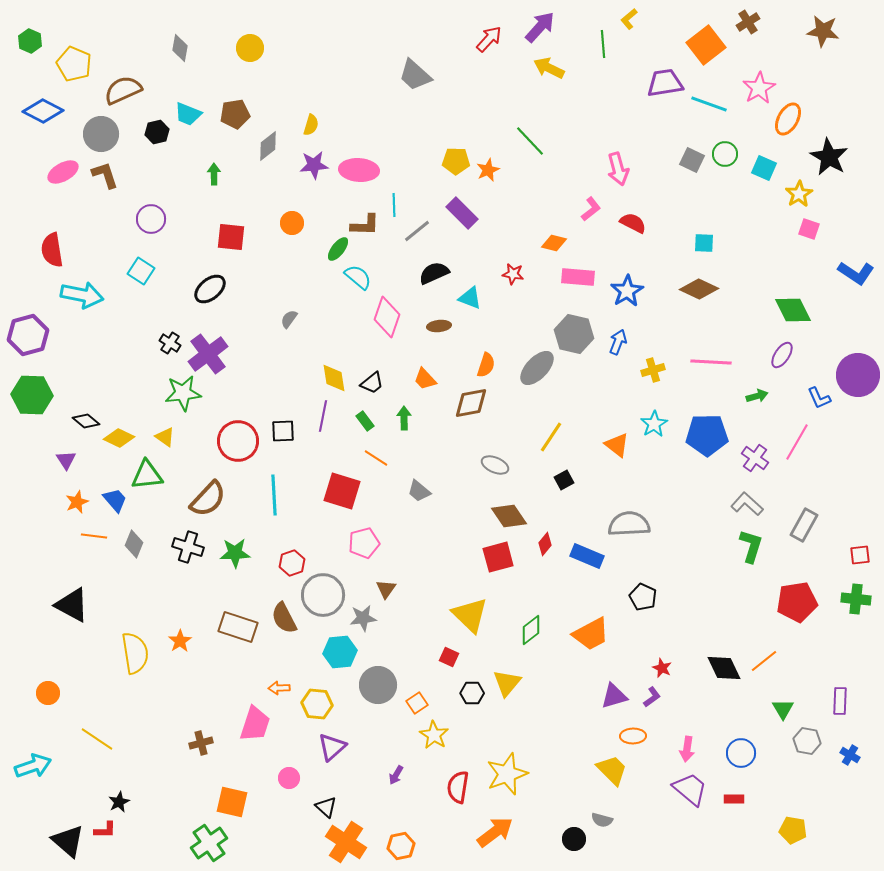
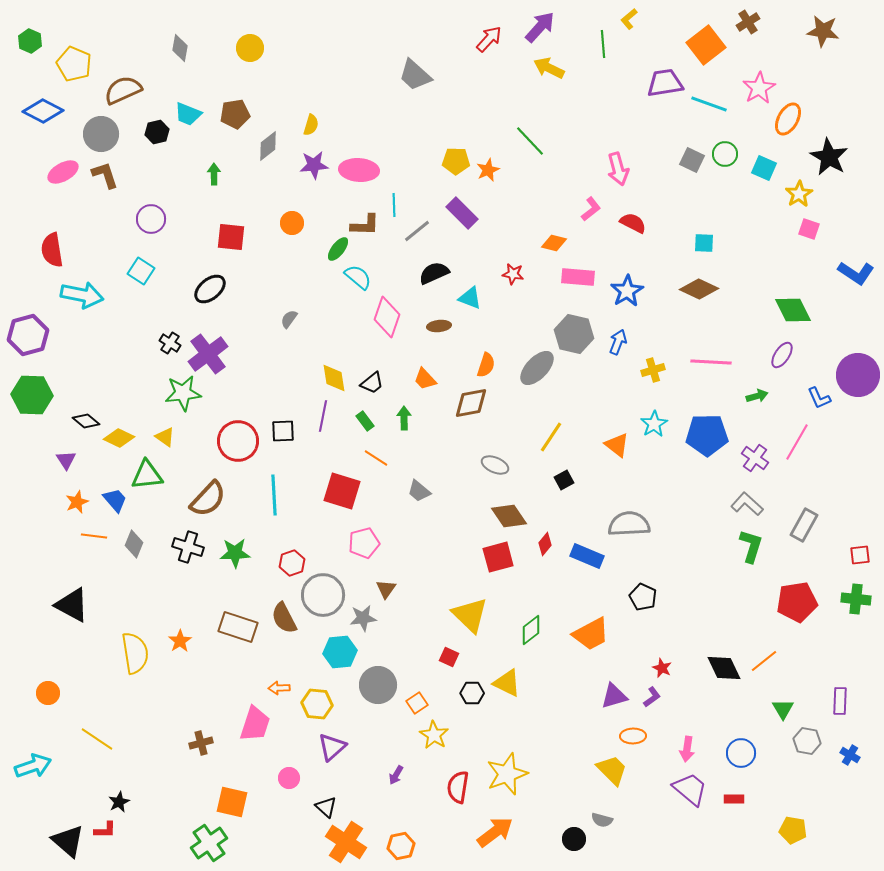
yellow triangle at (507, 683): rotated 44 degrees counterclockwise
